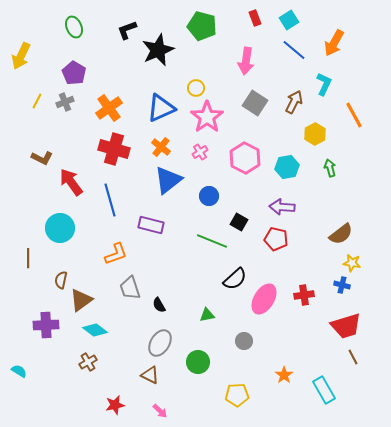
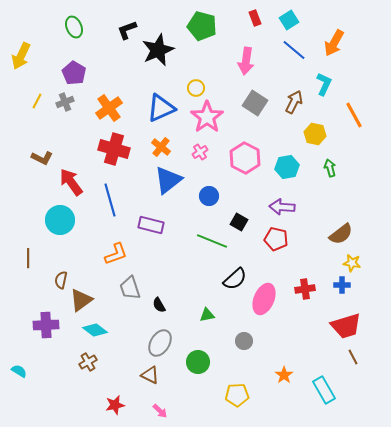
yellow hexagon at (315, 134): rotated 20 degrees counterclockwise
cyan circle at (60, 228): moved 8 px up
blue cross at (342, 285): rotated 14 degrees counterclockwise
red cross at (304, 295): moved 1 px right, 6 px up
pink ellipse at (264, 299): rotated 8 degrees counterclockwise
